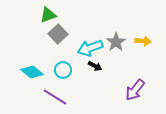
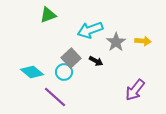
gray square: moved 13 px right, 24 px down
cyan arrow: moved 18 px up
black arrow: moved 1 px right, 5 px up
cyan circle: moved 1 px right, 2 px down
purple line: rotated 10 degrees clockwise
